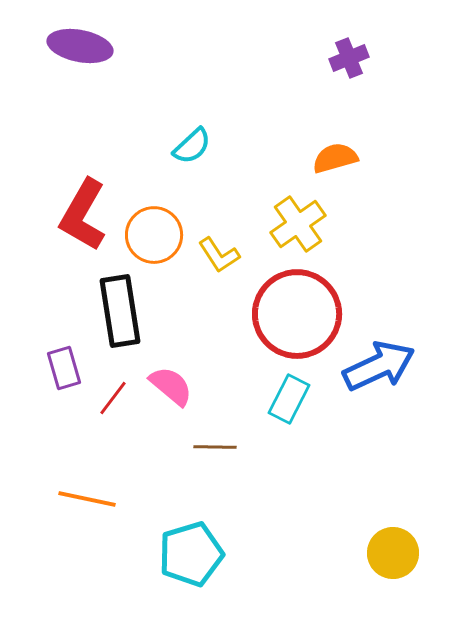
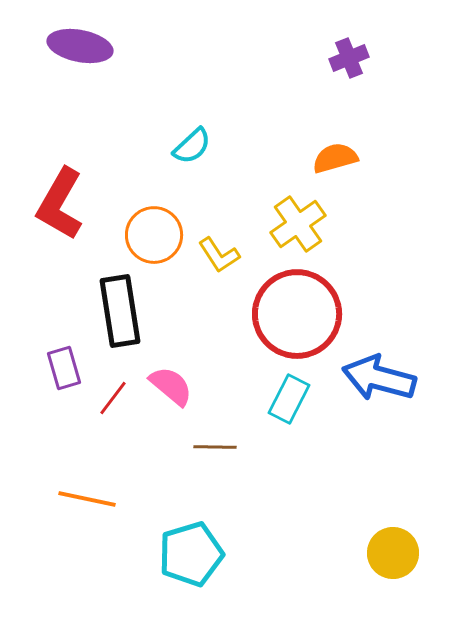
red L-shape: moved 23 px left, 11 px up
blue arrow: moved 12 px down; rotated 140 degrees counterclockwise
